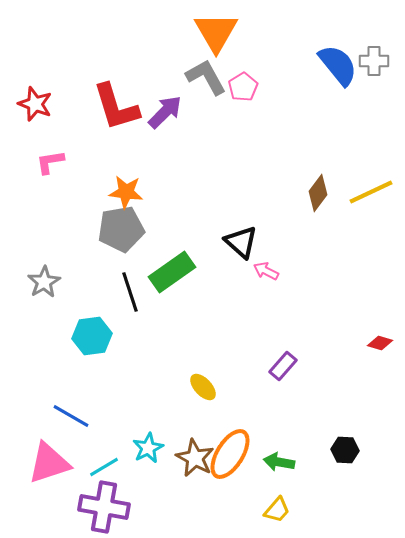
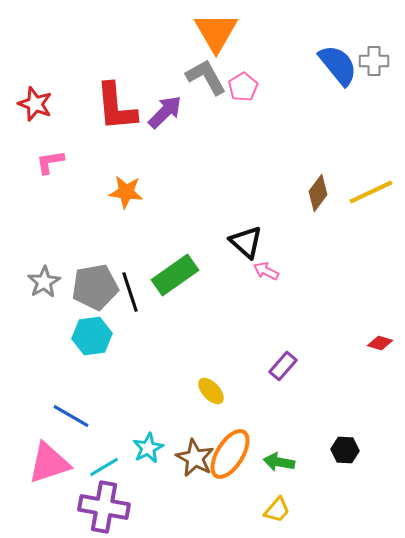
red L-shape: rotated 12 degrees clockwise
gray pentagon: moved 26 px left, 58 px down
black triangle: moved 5 px right
green rectangle: moved 3 px right, 3 px down
yellow ellipse: moved 8 px right, 4 px down
